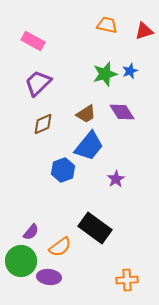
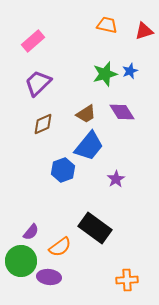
pink rectangle: rotated 70 degrees counterclockwise
